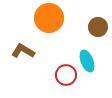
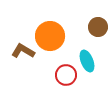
orange circle: moved 1 px right, 18 px down
